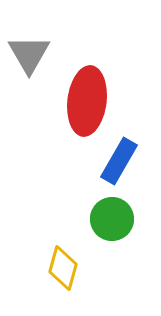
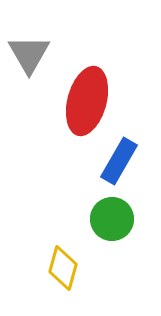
red ellipse: rotated 8 degrees clockwise
